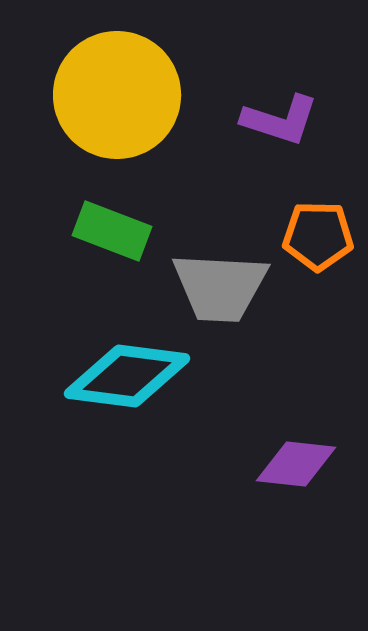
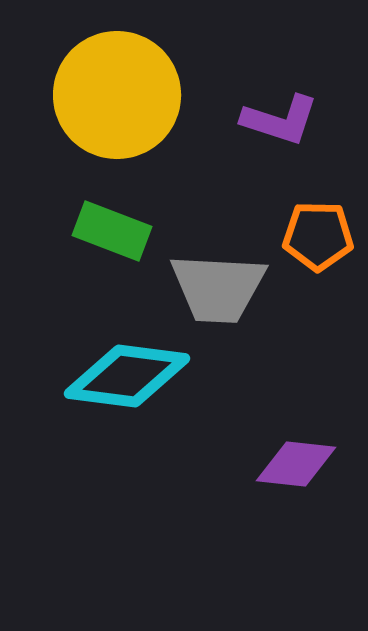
gray trapezoid: moved 2 px left, 1 px down
